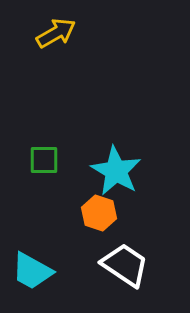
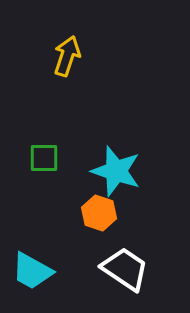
yellow arrow: moved 11 px right, 23 px down; rotated 42 degrees counterclockwise
green square: moved 2 px up
cyan star: rotated 12 degrees counterclockwise
white trapezoid: moved 4 px down
